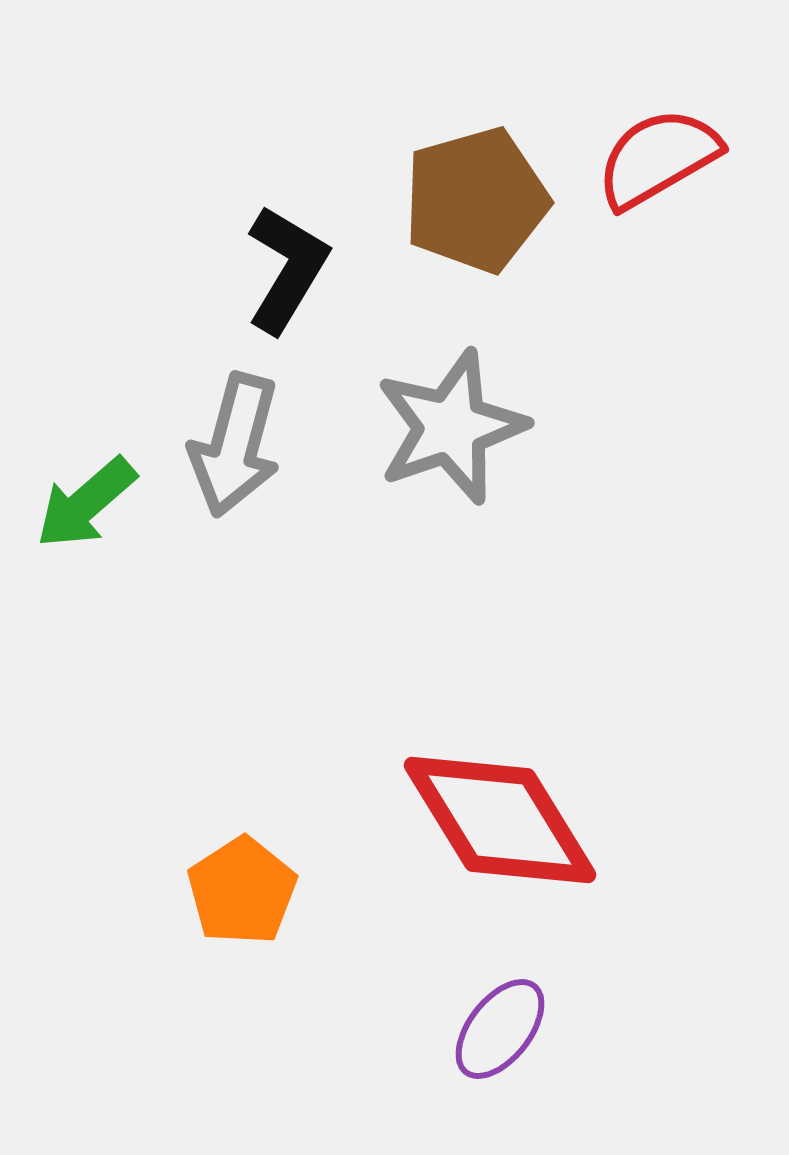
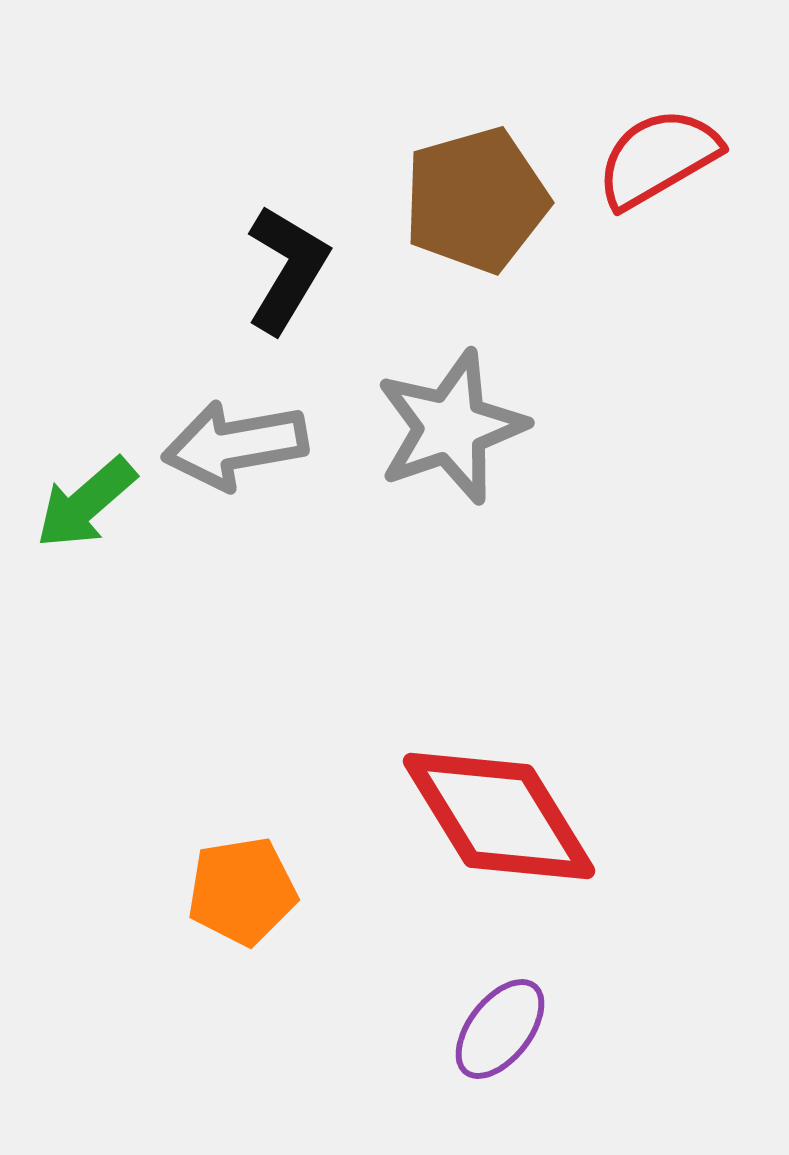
gray arrow: rotated 65 degrees clockwise
red diamond: moved 1 px left, 4 px up
orange pentagon: rotated 24 degrees clockwise
